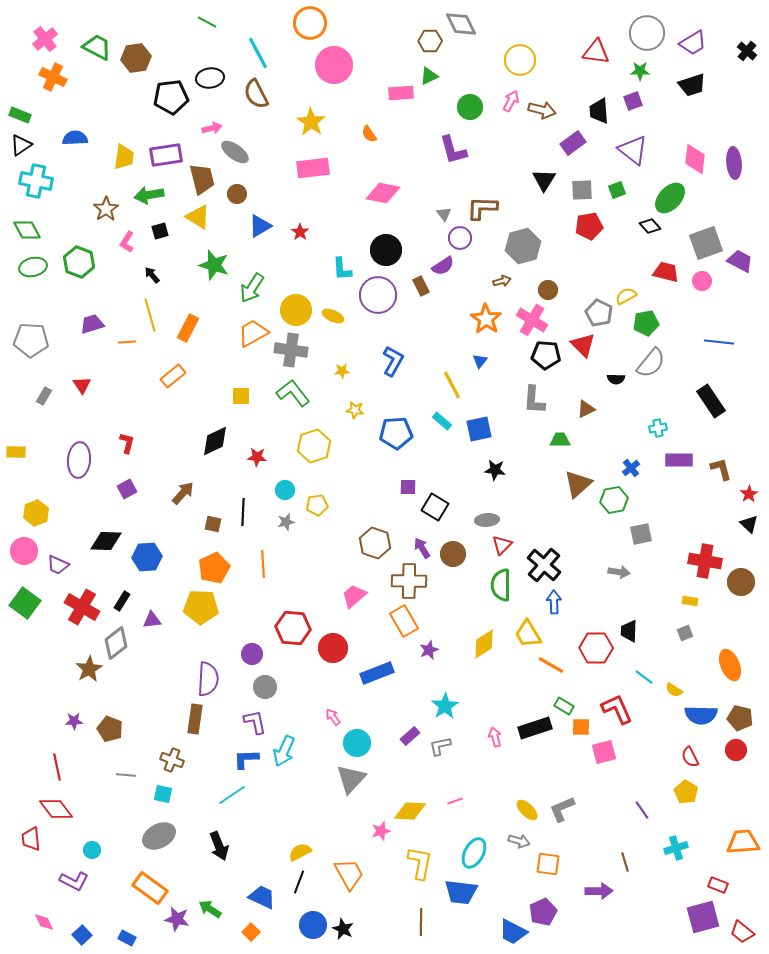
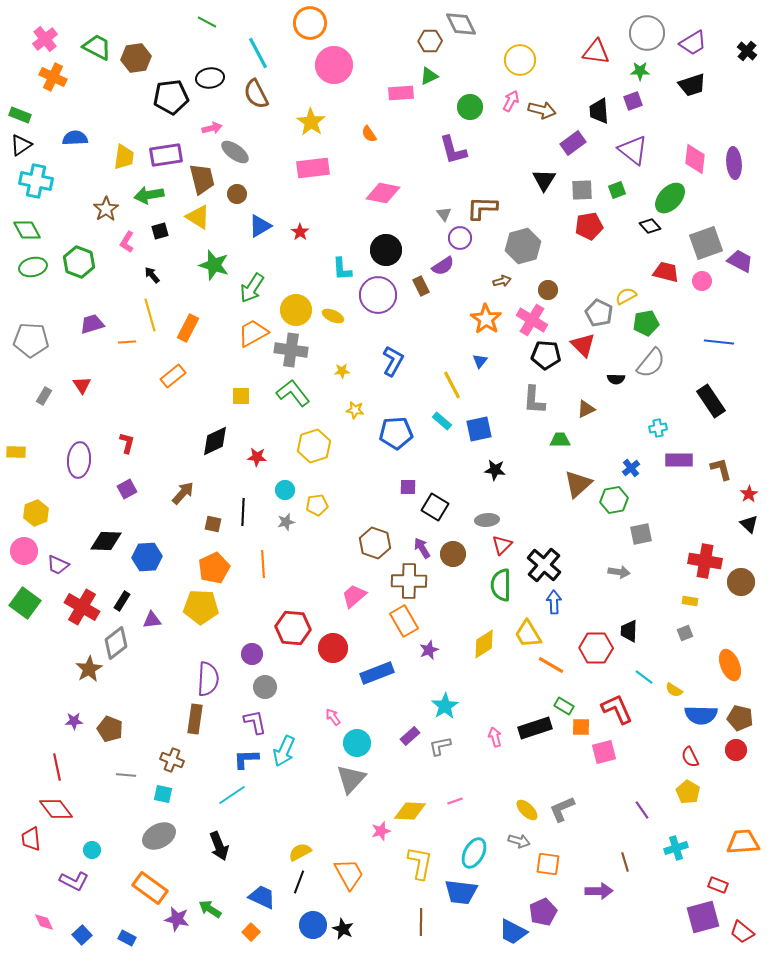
yellow pentagon at (686, 792): moved 2 px right
